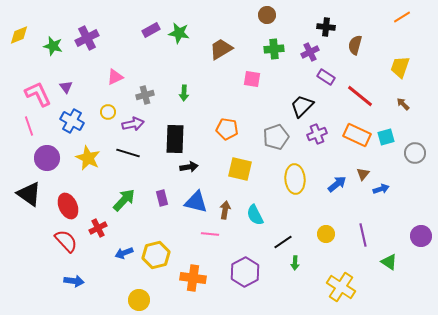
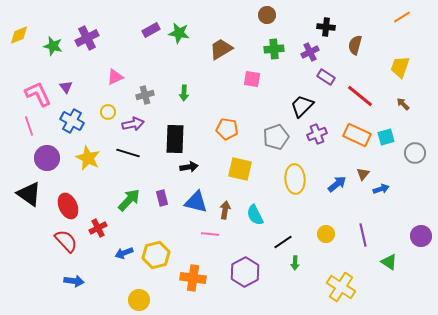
green arrow at (124, 200): moved 5 px right
